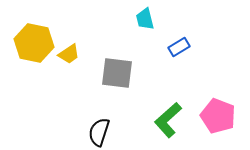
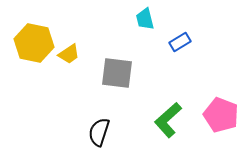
blue rectangle: moved 1 px right, 5 px up
pink pentagon: moved 3 px right, 1 px up
